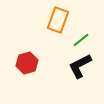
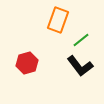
black L-shape: rotated 100 degrees counterclockwise
